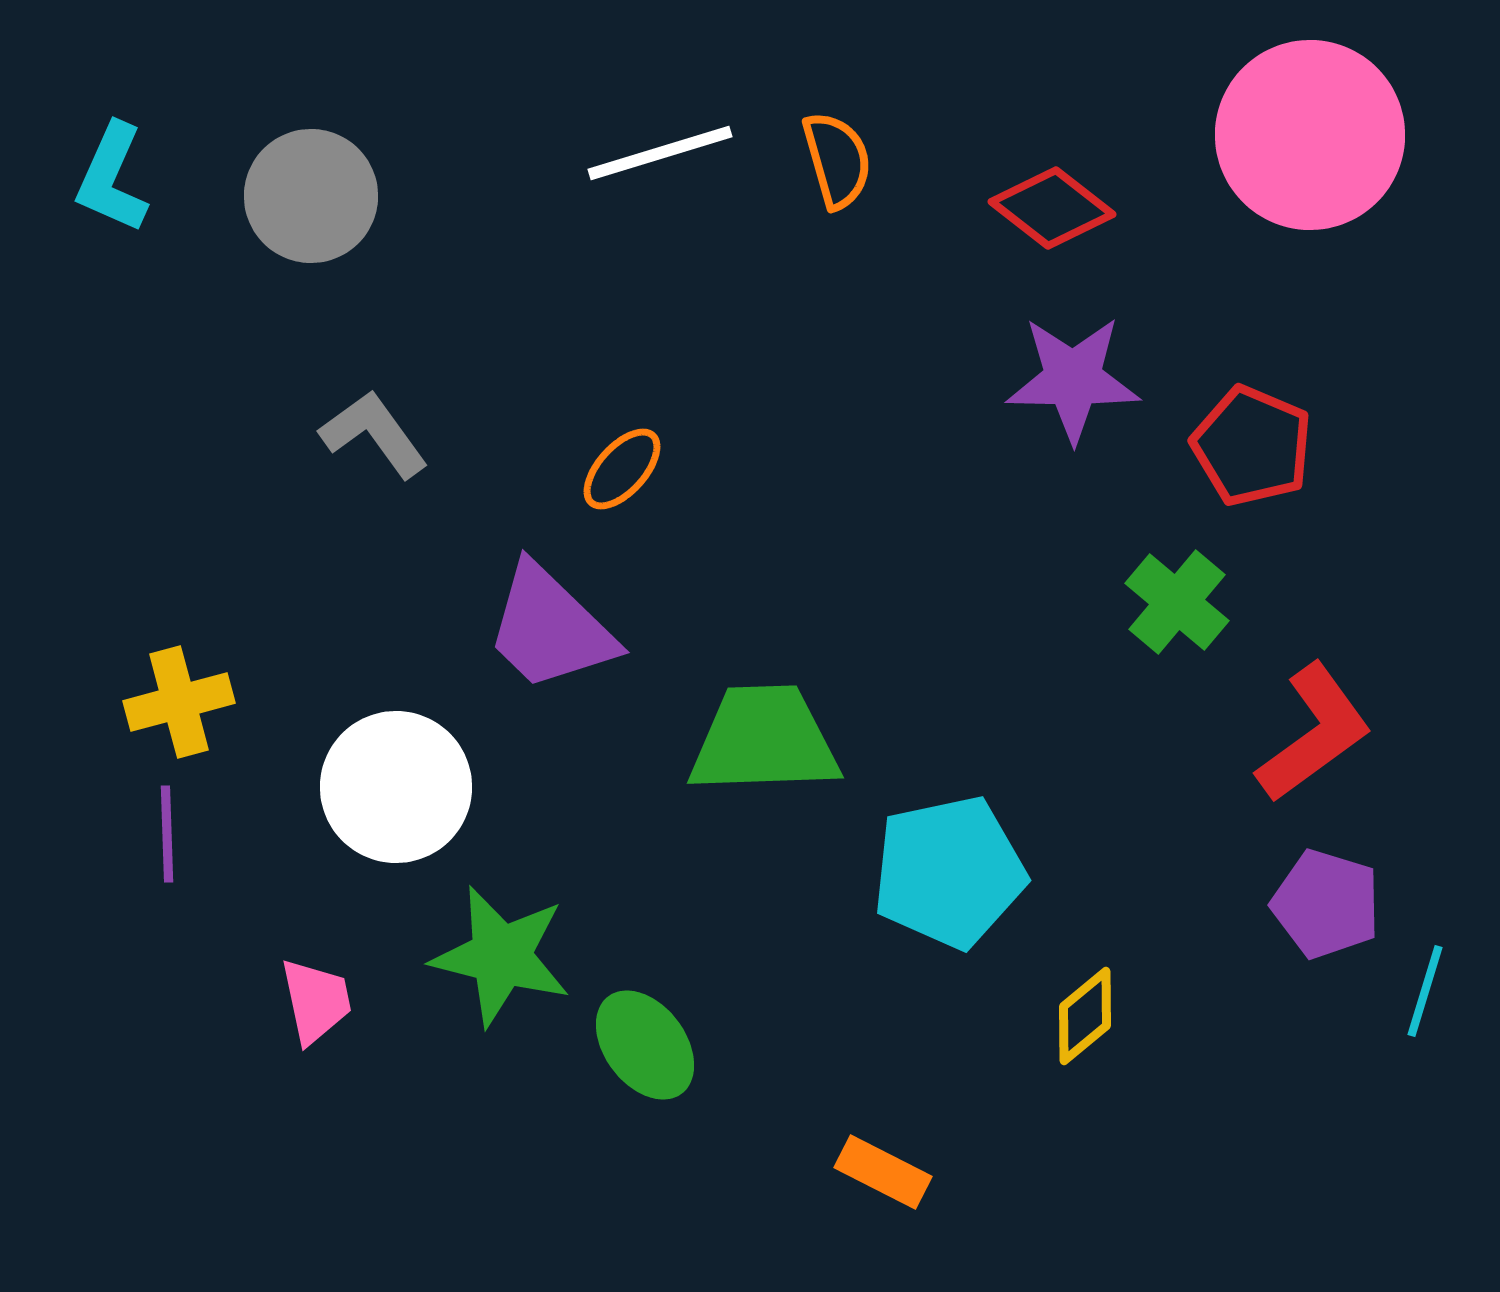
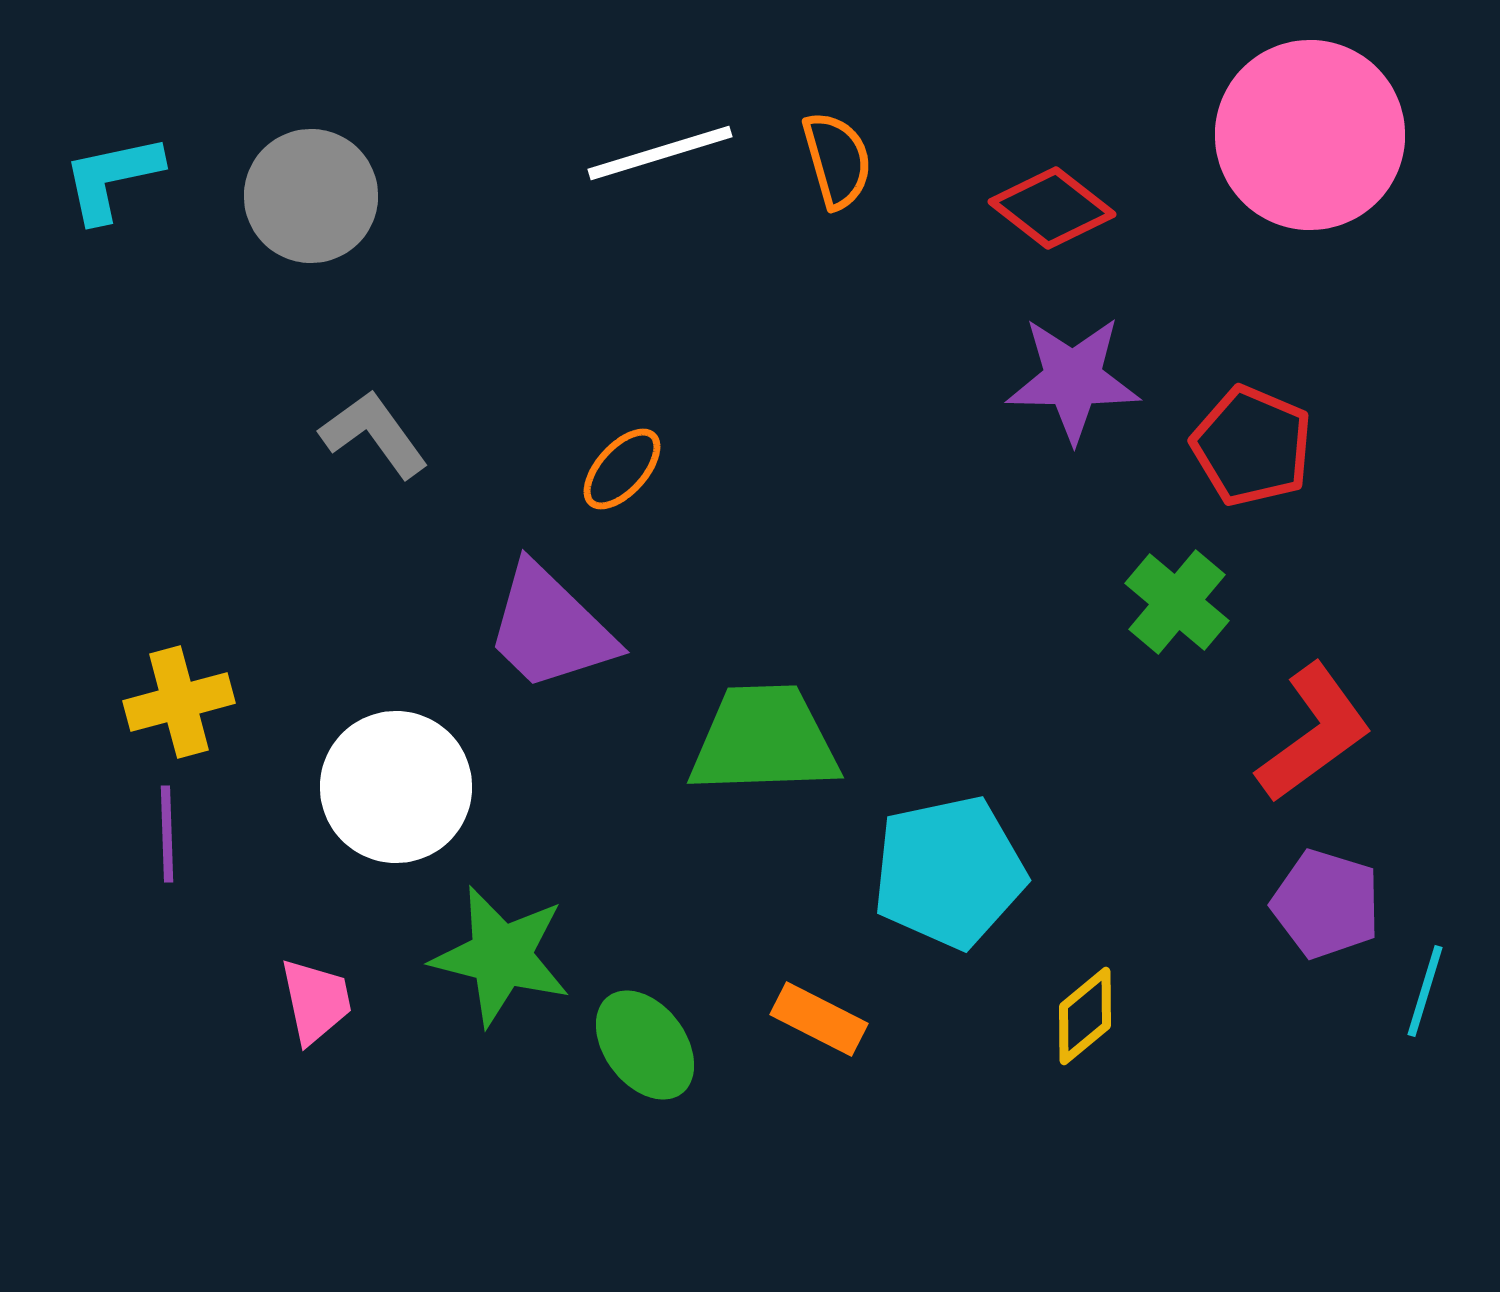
cyan L-shape: rotated 54 degrees clockwise
orange rectangle: moved 64 px left, 153 px up
